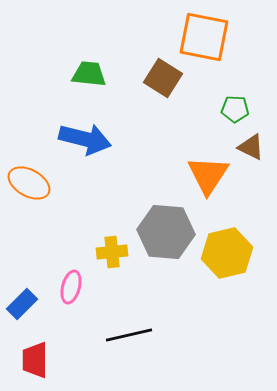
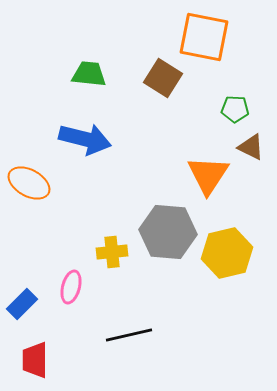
gray hexagon: moved 2 px right
